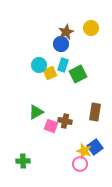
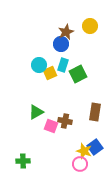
yellow circle: moved 1 px left, 2 px up
